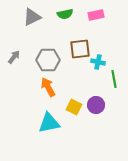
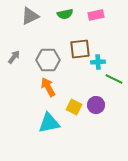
gray triangle: moved 2 px left, 1 px up
cyan cross: rotated 16 degrees counterclockwise
green line: rotated 54 degrees counterclockwise
